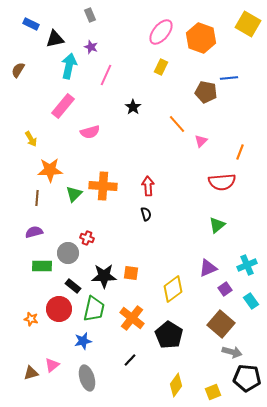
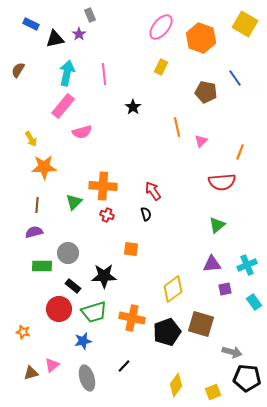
yellow square at (248, 24): moved 3 px left
pink ellipse at (161, 32): moved 5 px up
purple star at (91, 47): moved 12 px left, 13 px up; rotated 16 degrees clockwise
cyan arrow at (69, 66): moved 2 px left, 7 px down
pink line at (106, 75): moved 2 px left, 1 px up; rotated 30 degrees counterclockwise
blue line at (229, 78): moved 6 px right; rotated 60 degrees clockwise
orange line at (177, 124): moved 3 px down; rotated 30 degrees clockwise
pink semicircle at (90, 132): moved 8 px left
orange star at (50, 170): moved 6 px left, 3 px up
red arrow at (148, 186): moved 5 px right, 5 px down; rotated 30 degrees counterclockwise
green triangle at (74, 194): moved 8 px down
brown line at (37, 198): moved 7 px down
red cross at (87, 238): moved 20 px right, 23 px up
purple triangle at (208, 268): moved 4 px right, 4 px up; rotated 18 degrees clockwise
orange square at (131, 273): moved 24 px up
purple square at (225, 289): rotated 24 degrees clockwise
cyan rectangle at (251, 301): moved 3 px right, 1 px down
green trapezoid at (94, 309): moved 3 px down; rotated 60 degrees clockwise
orange cross at (132, 318): rotated 25 degrees counterclockwise
orange star at (31, 319): moved 8 px left, 13 px down
brown square at (221, 324): moved 20 px left; rotated 24 degrees counterclockwise
black pentagon at (169, 335): moved 2 px left, 3 px up; rotated 20 degrees clockwise
black line at (130, 360): moved 6 px left, 6 px down
